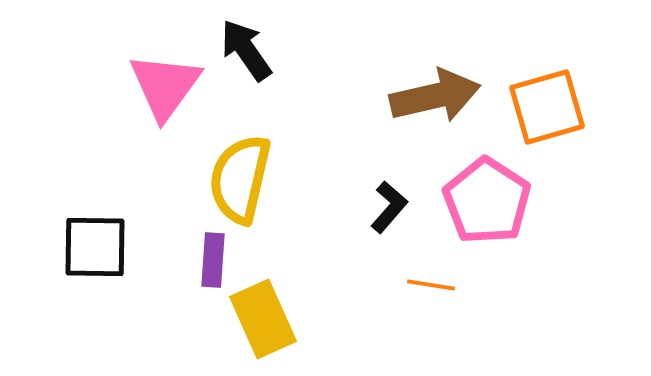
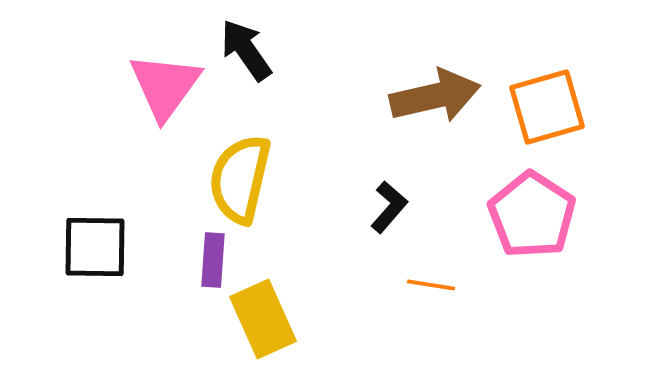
pink pentagon: moved 45 px right, 14 px down
